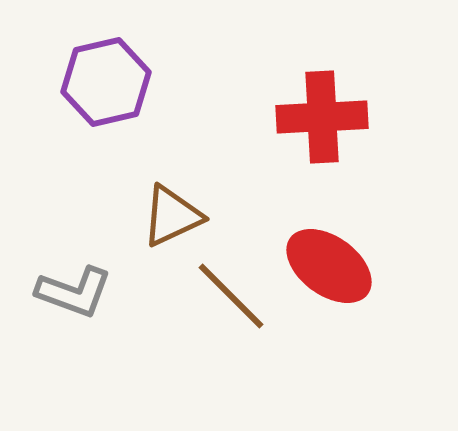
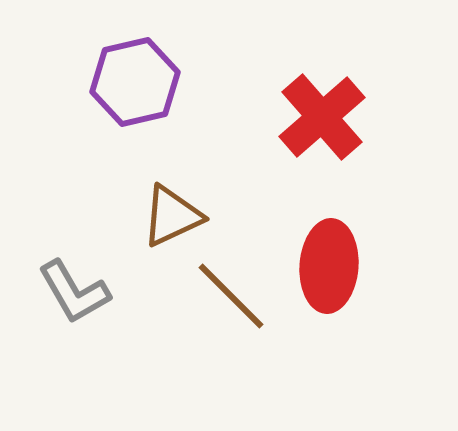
purple hexagon: moved 29 px right
red cross: rotated 38 degrees counterclockwise
red ellipse: rotated 58 degrees clockwise
gray L-shape: rotated 40 degrees clockwise
